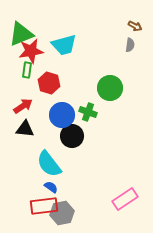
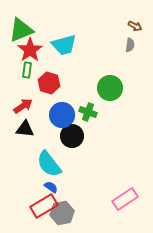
green triangle: moved 4 px up
red star: moved 1 px left, 1 px up; rotated 25 degrees counterclockwise
red rectangle: rotated 24 degrees counterclockwise
